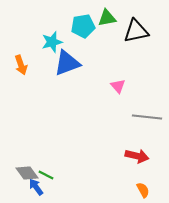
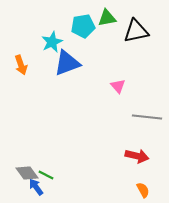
cyan star: rotated 10 degrees counterclockwise
